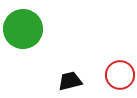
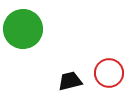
red circle: moved 11 px left, 2 px up
